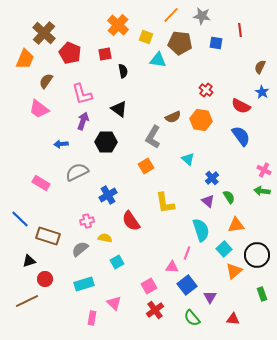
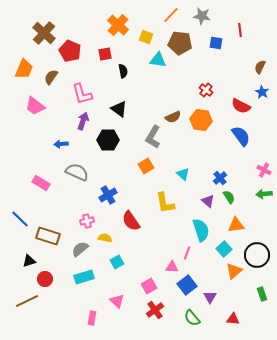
red pentagon at (70, 53): moved 2 px up
orange trapezoid at (25, 59): moved 1 px left, 10 px down
brown semicircle at (46, 81): moved 5 px right, 4 px up
pink trapezoid at (39, 109): moved 4 px left, 3 px up
black hexagon at (106, 142): moved 2 px right, 2 px up
cyan triangle at (188, 159): moved 5 px left, 15 px down
gray semicircle at (77, 172): rotated 50 degrees clockwise
blue cross at (212, 178): moved 8 px right
green arrow at (262, 191): moved 2 px right, 3 px down; rotated 14 degrees counterclockwise
cyan rectangle at (84, 284): moved 7 px up
pink triangle at (114, 303): moved 3 px right, 2 px up
